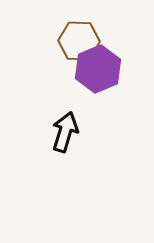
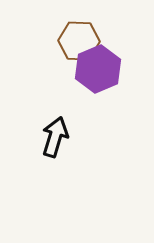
black arrow: moved 10 px left, 5 px down
